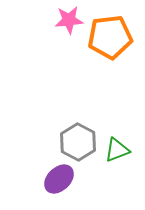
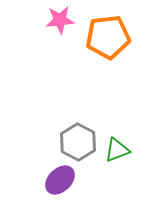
pink star: moved 9 px left
orange pentagon: moved 2 px left
purple ellipse: moved 1 px right, 1 px down
